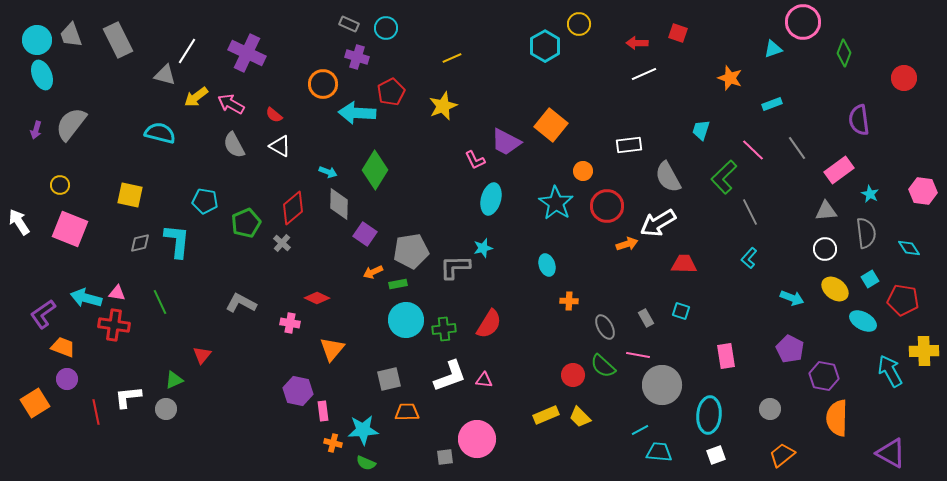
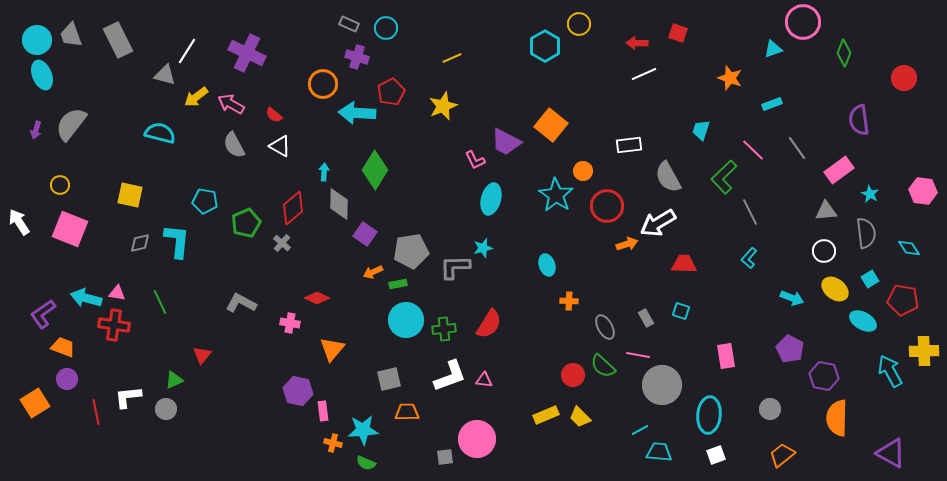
cyan arrow at (328, 172): moved 4 px left; rotated 108 degrees counterclockwise
cyan star at (556, 203): moved 8 px up
white circle at (825, 249): moved 1 px left, 2 px down
